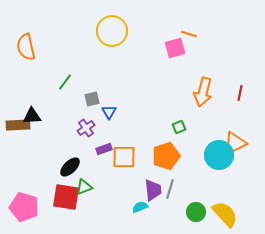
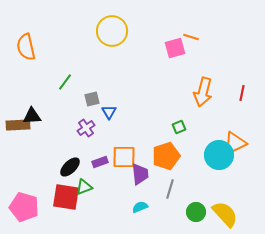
orange line: moved 2 px right, 3 px down
red line: moved 2 px right
purple rectangle: moved 4 px left, 13 px down
purple trapezoid: moved 13 px left, 16 px up
